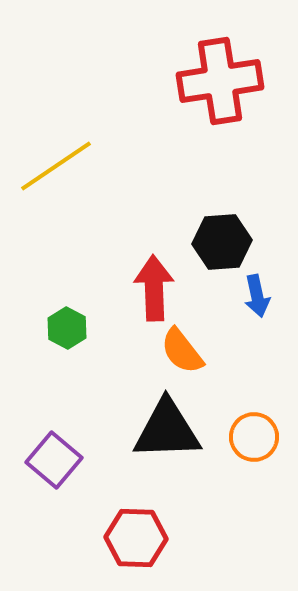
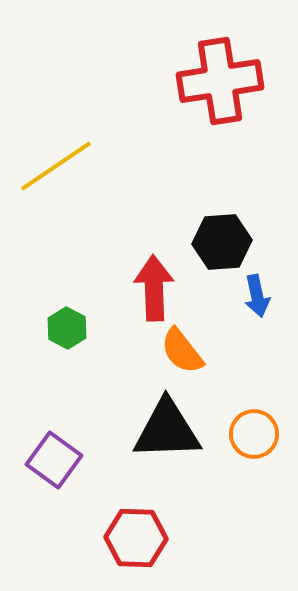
orange circle: moved 3 px up
purple square: rotated 4 degrees counterclockwise
